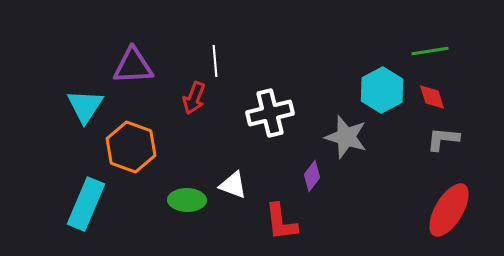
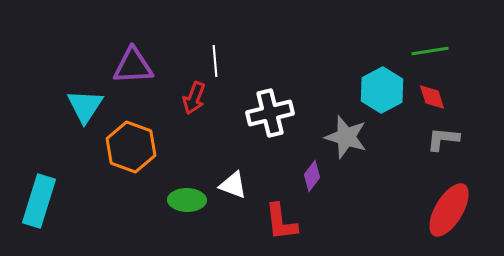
cyan rectangle: moved 47 px left, 3 px up; rotated 6 degrees counterclockwise
